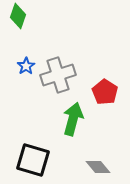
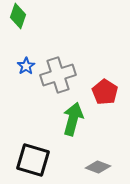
gray diamond: rotated 30 degrees counterclockwise
